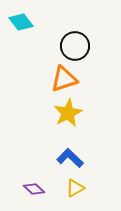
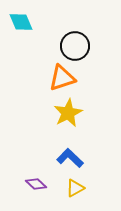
cyan diamond: rotated 15 degrees clockwise
orange triangle: moved 2 px left, 1 px up
purple diamond: moved 2 px right, 5 px up
